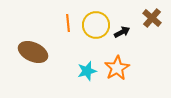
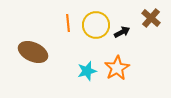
brown cross: moved 1 px left
